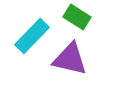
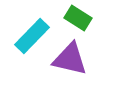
green rectangle: moved 1 px right, 1 px down
